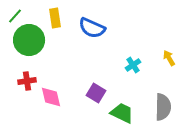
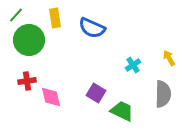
green line: moved 1 px right, 1 px up
gray semicircle: moved 13 px up
green trapezoid: moved 2 px up
